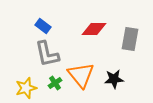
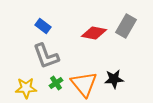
red diamond: moved 4 px down; rotated 10 degrees clockwise
gray rectangle: moved 4 px left, 13 px up; rotated 20 degrees clockwise
gray L-shape: moved 1 px left, 2 px down; rotated 8 degrees counterclockwise
orange triangle: moved 3 px right, 9 px down
green cross: moved 1 px right
yellow star: rotated 15 degrees clockwise
